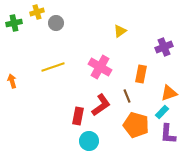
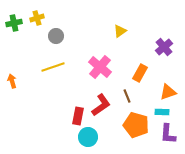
yellow cross: moved 6 px down
gray circle: moved 13 px down
purple cross: rotated 18 degrees counterclockwise
pink cross: rotated 10 degrees clockwise
orange rectangle: moved 1 px left, 1 px up; rotated 18 degrees clockwise
orange triangle: moved 1 px left, 1 px up
cyan rectangle: rotated 48 degrees clockwise
cyan circle: moved 1 px left, 4 px up
